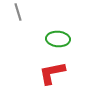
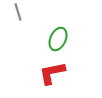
green ellipse: rotated 70 degrees counterclockwise
